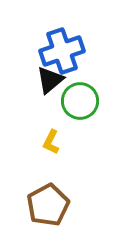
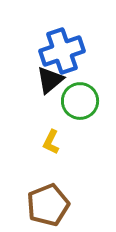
brown pentagon: rotated 6 degrees clockwise
